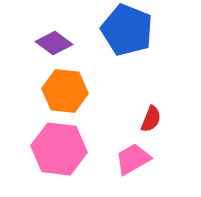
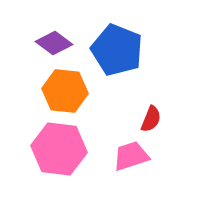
blue pentagon: moved 10 px left, 20 px down
pink trapezoid: moved 2 px left, 3 px up; rotated 12 degrees clockwise
